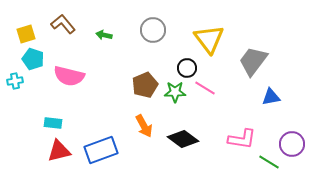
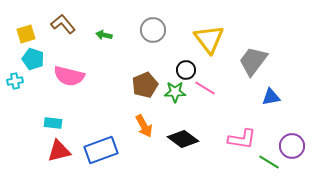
black circle: moved 1 px left, 2 px down
purple circle: moved 2 px down
